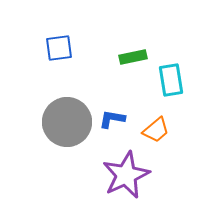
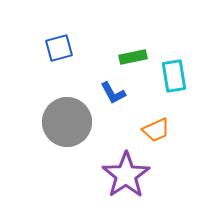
blue square: rotated 8 degrees counterclockwise
cyan rectangle: moved 3 px right, 4 px up
blue L-shape: moved 1 px right, 26 px up; rotated 128 degrees counterclockwise
orange trapezoid: rotated 16 degrees clockwise
purple star: rotated 9 degrees counterclockwise
